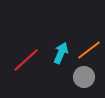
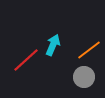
cyan arrow: moved 8 px left, 8 px up
